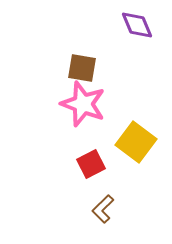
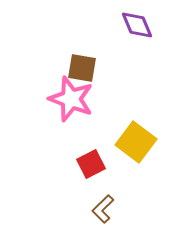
pink star: moved 12 px left, 5 px up
